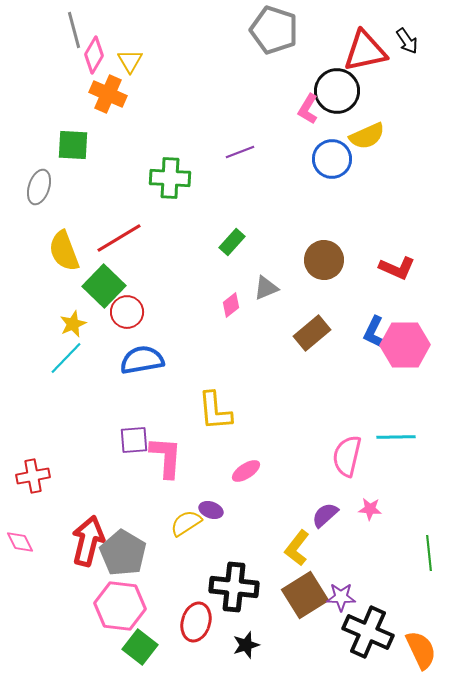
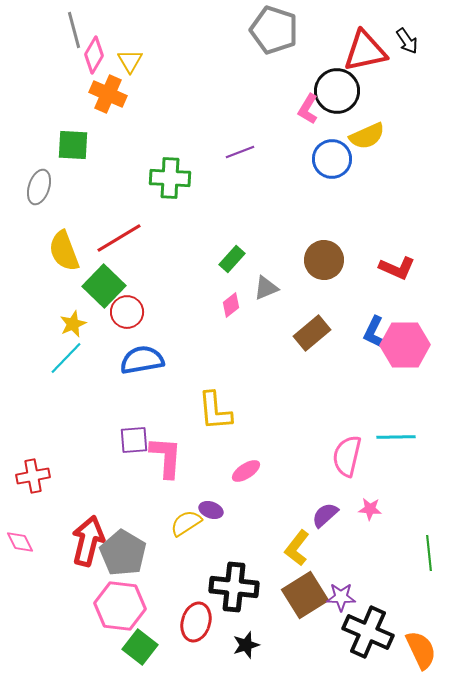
green rectangle at (232, 242): moved 17 px down
